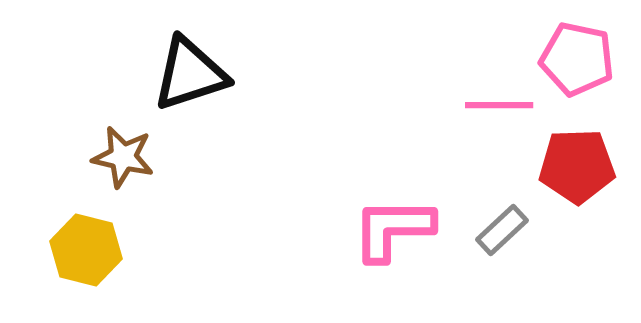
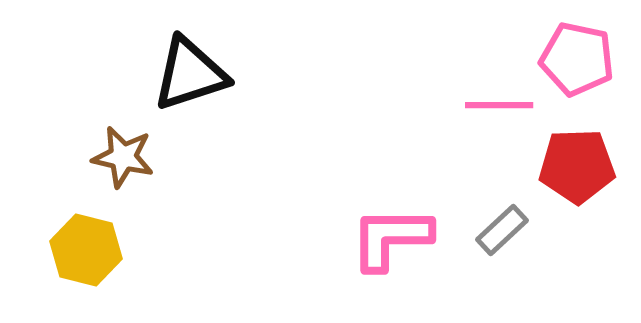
pink L-shape: moved 2 px left, 9 px down
